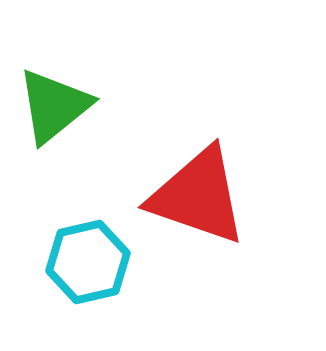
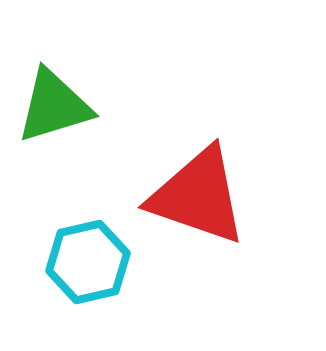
green triangle: rotated 22 degrees clockwise
